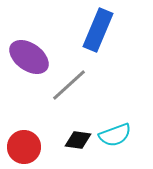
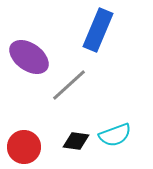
black diamond: moved 2 px left, 1 px down
